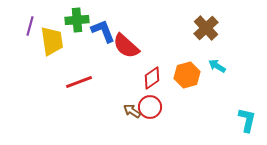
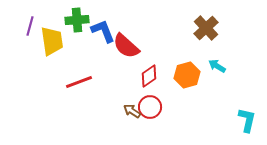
red diamond: moved 3 px left, 2 px up
